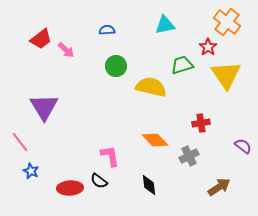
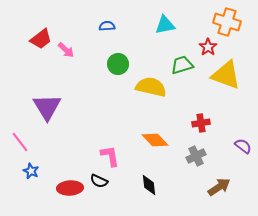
orange cross: rotated 20 degrees counterclockwise
blue semicircle: moved 4 px up
green circle: moved 2 px right, 2 px up
yellow triangle: rotated 36 degrees counterclockwise
purple triangle: moved 3 px right
gray cross: moved 7 px right
black semicircle: rotated 12 degrees counterclockwise
